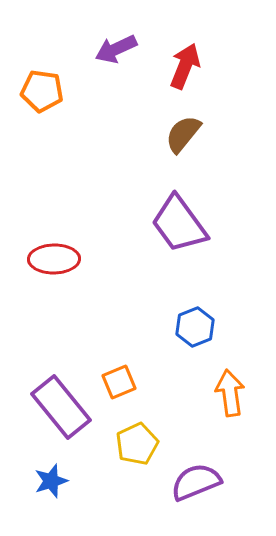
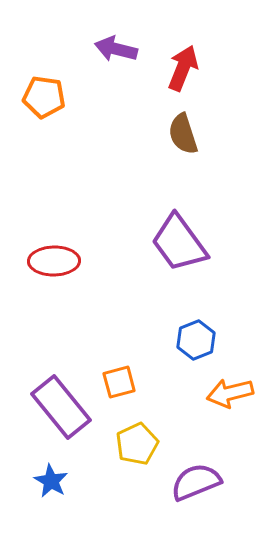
purple arrow: rotated 39 degrees clockwise
red arrow: moved 2 px left, 2 px down
orange pentagon: moved 2 px right, 6 px down
brown semicircle: rotated 57 degrees counterclockwise
purple trapezoid: moved 19 px down
red ellipse: moved 2 px down
blue hexagon: moved 1 px right, 13 px down
orange square: rotated 8 degrees clockwise
orange arrow: rotated 96 degrees counterclockwise
blue star: rotated 24 degrees counterclockwise
